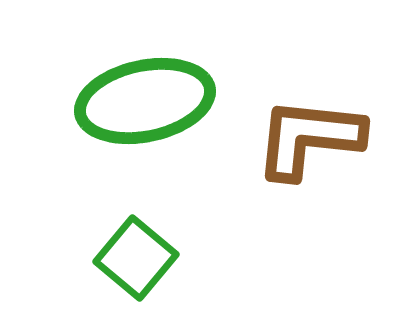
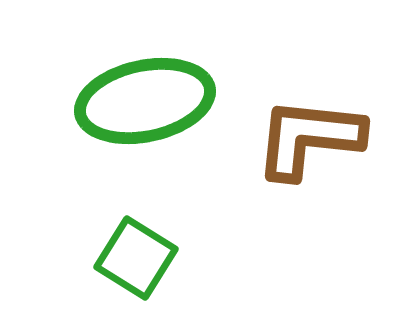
green square: rotated 8 degrees counterclockwise
